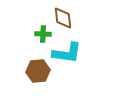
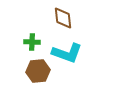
green cross: moved 11 px left, 8 px down
cyan L-shape: rotated 12 degrees clockwise
